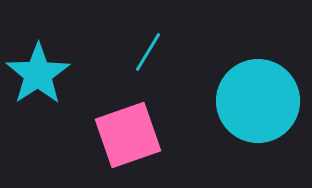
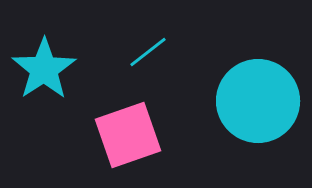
cyan line: rotated 21 degrees clockwise
cyan star: moved 6 px right, 5 px up
